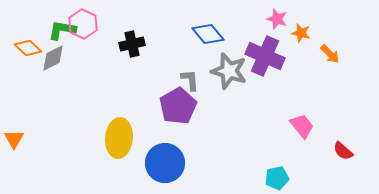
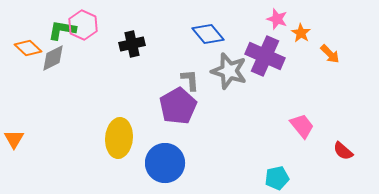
pink hexagon: moved 1 px down
orange star: rotated 18 degrees clockwise
